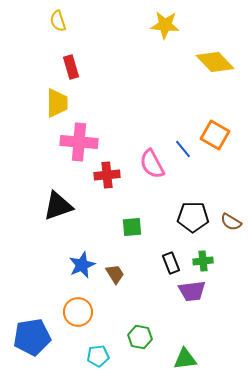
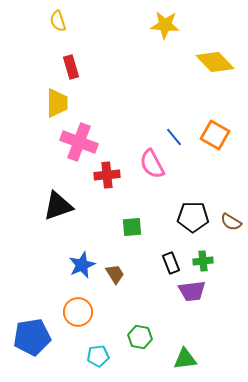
pink cross: rotated 15 degrees clockwise
blue line: moved 9 px left, 12 px up
